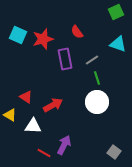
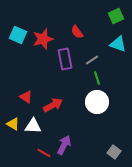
green square: moved 4 px down
yellow triangle: moved 3 px right, 9 px down
